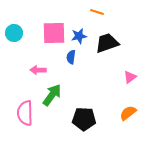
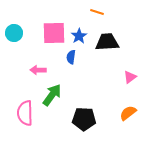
blue star: rotated 21 degrees counterclockwise
black trapezoid: moved 1 px up; rotated 15 degrees clockwise
